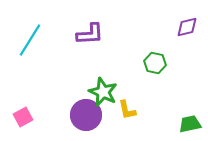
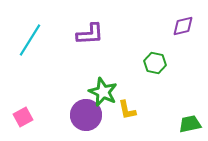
purple diamond: moved 4 px left, 1 px up
